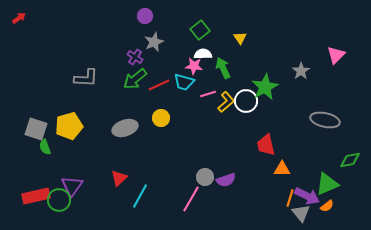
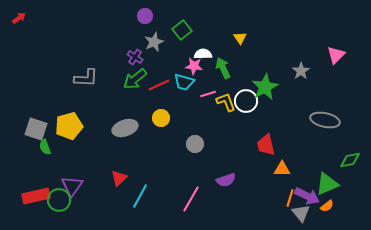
green square at (200, 30): moved 18 px left
yellow L-shape at (226, 102): rotated 70 degrees counterclockwise
gray circle at (205, 177): moved 10 px left, 33 px up
